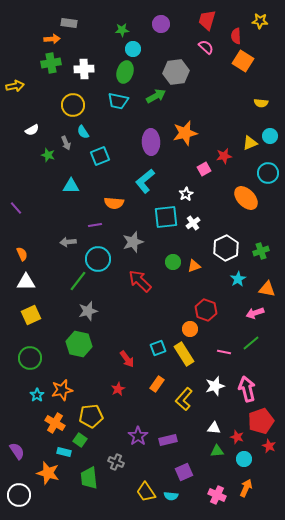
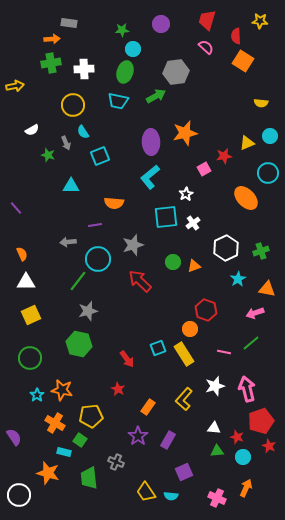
yellow triangle at (250, 143): moved 3 px left
cyan L-shape at (145, 181): moved 5 px right, 4 px up
gray star at (133, 242): moved 3 px down
orange rectangle at (157, 384): moved 9 px left, 23 px down
red star at (118, 389): rotated 16 degrees counterclockwise
orange star at (62, 390): rotated 25 degrees clockwise
purple rectangle at (168, 440): rotated 48 degrees counterclockwise
purple semicircle at (17, 451): moved 3 px left, 14 px up
cyan circle at (244, 459): moved 1 px left, 2 px up
pink cross at (217, 495): moved 3 px down
